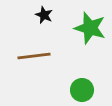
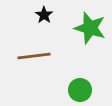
black star: rotated 12 degrees clockwise
green circle: moved 2 px left
